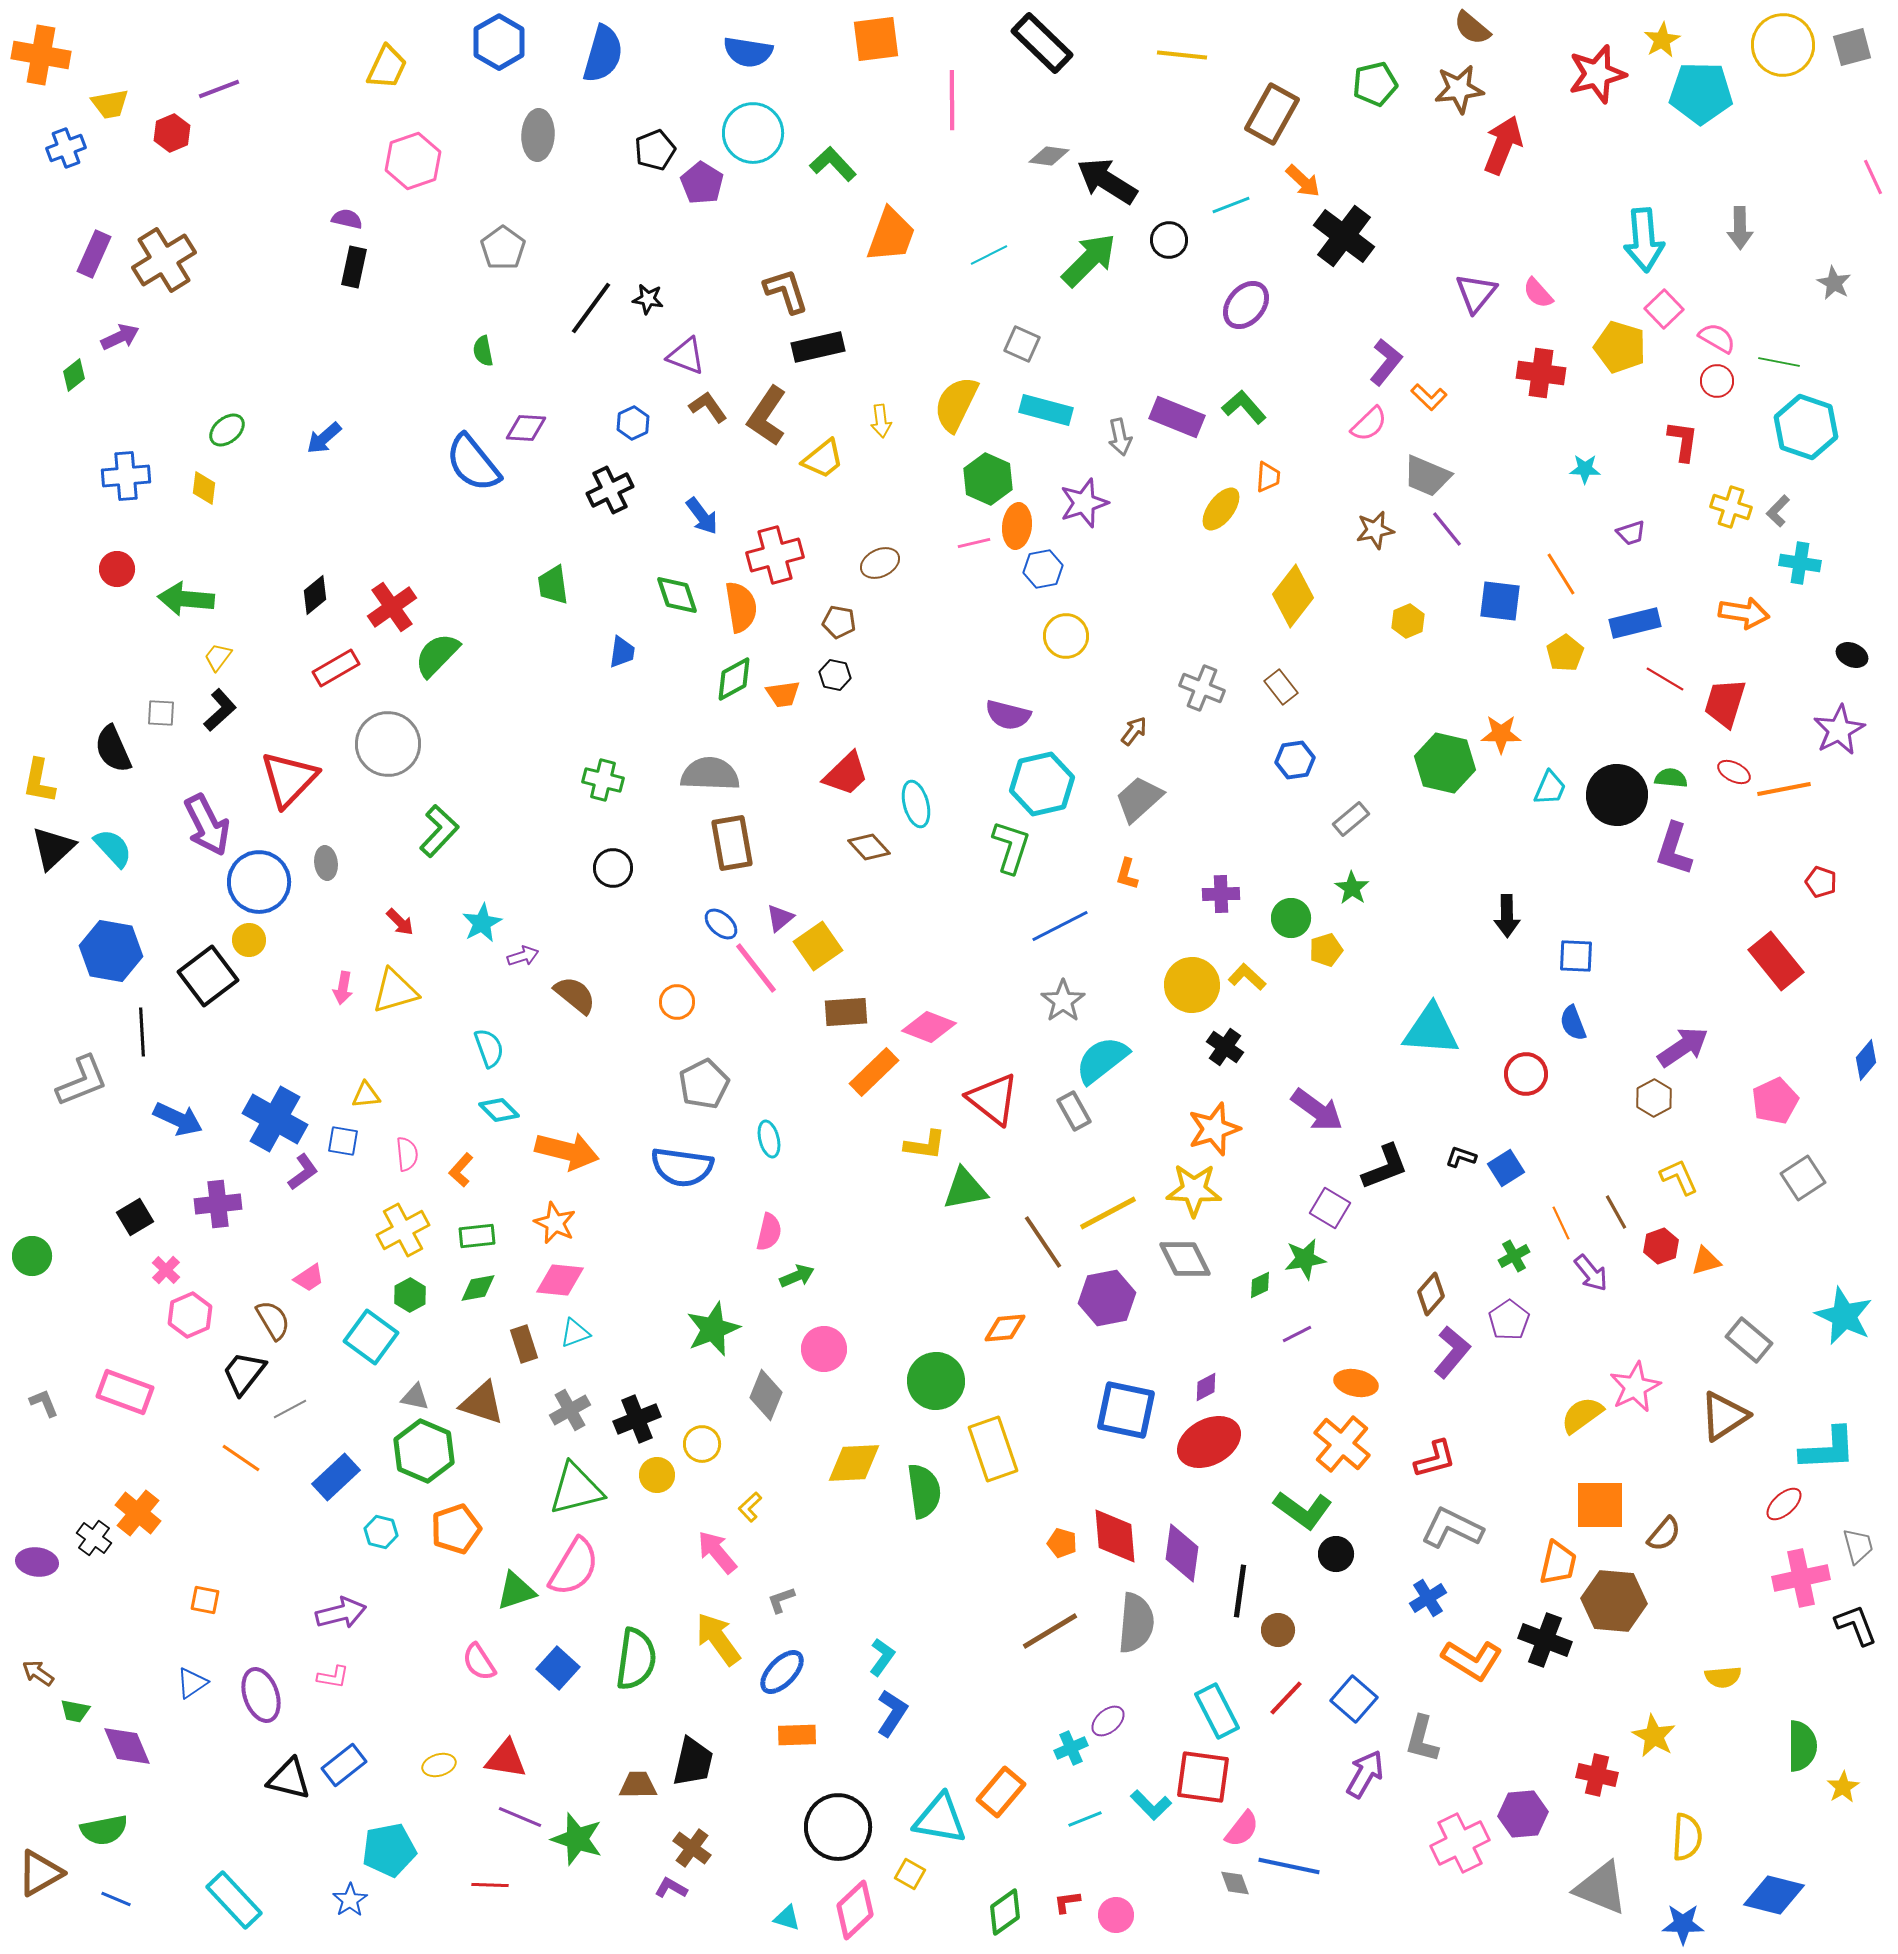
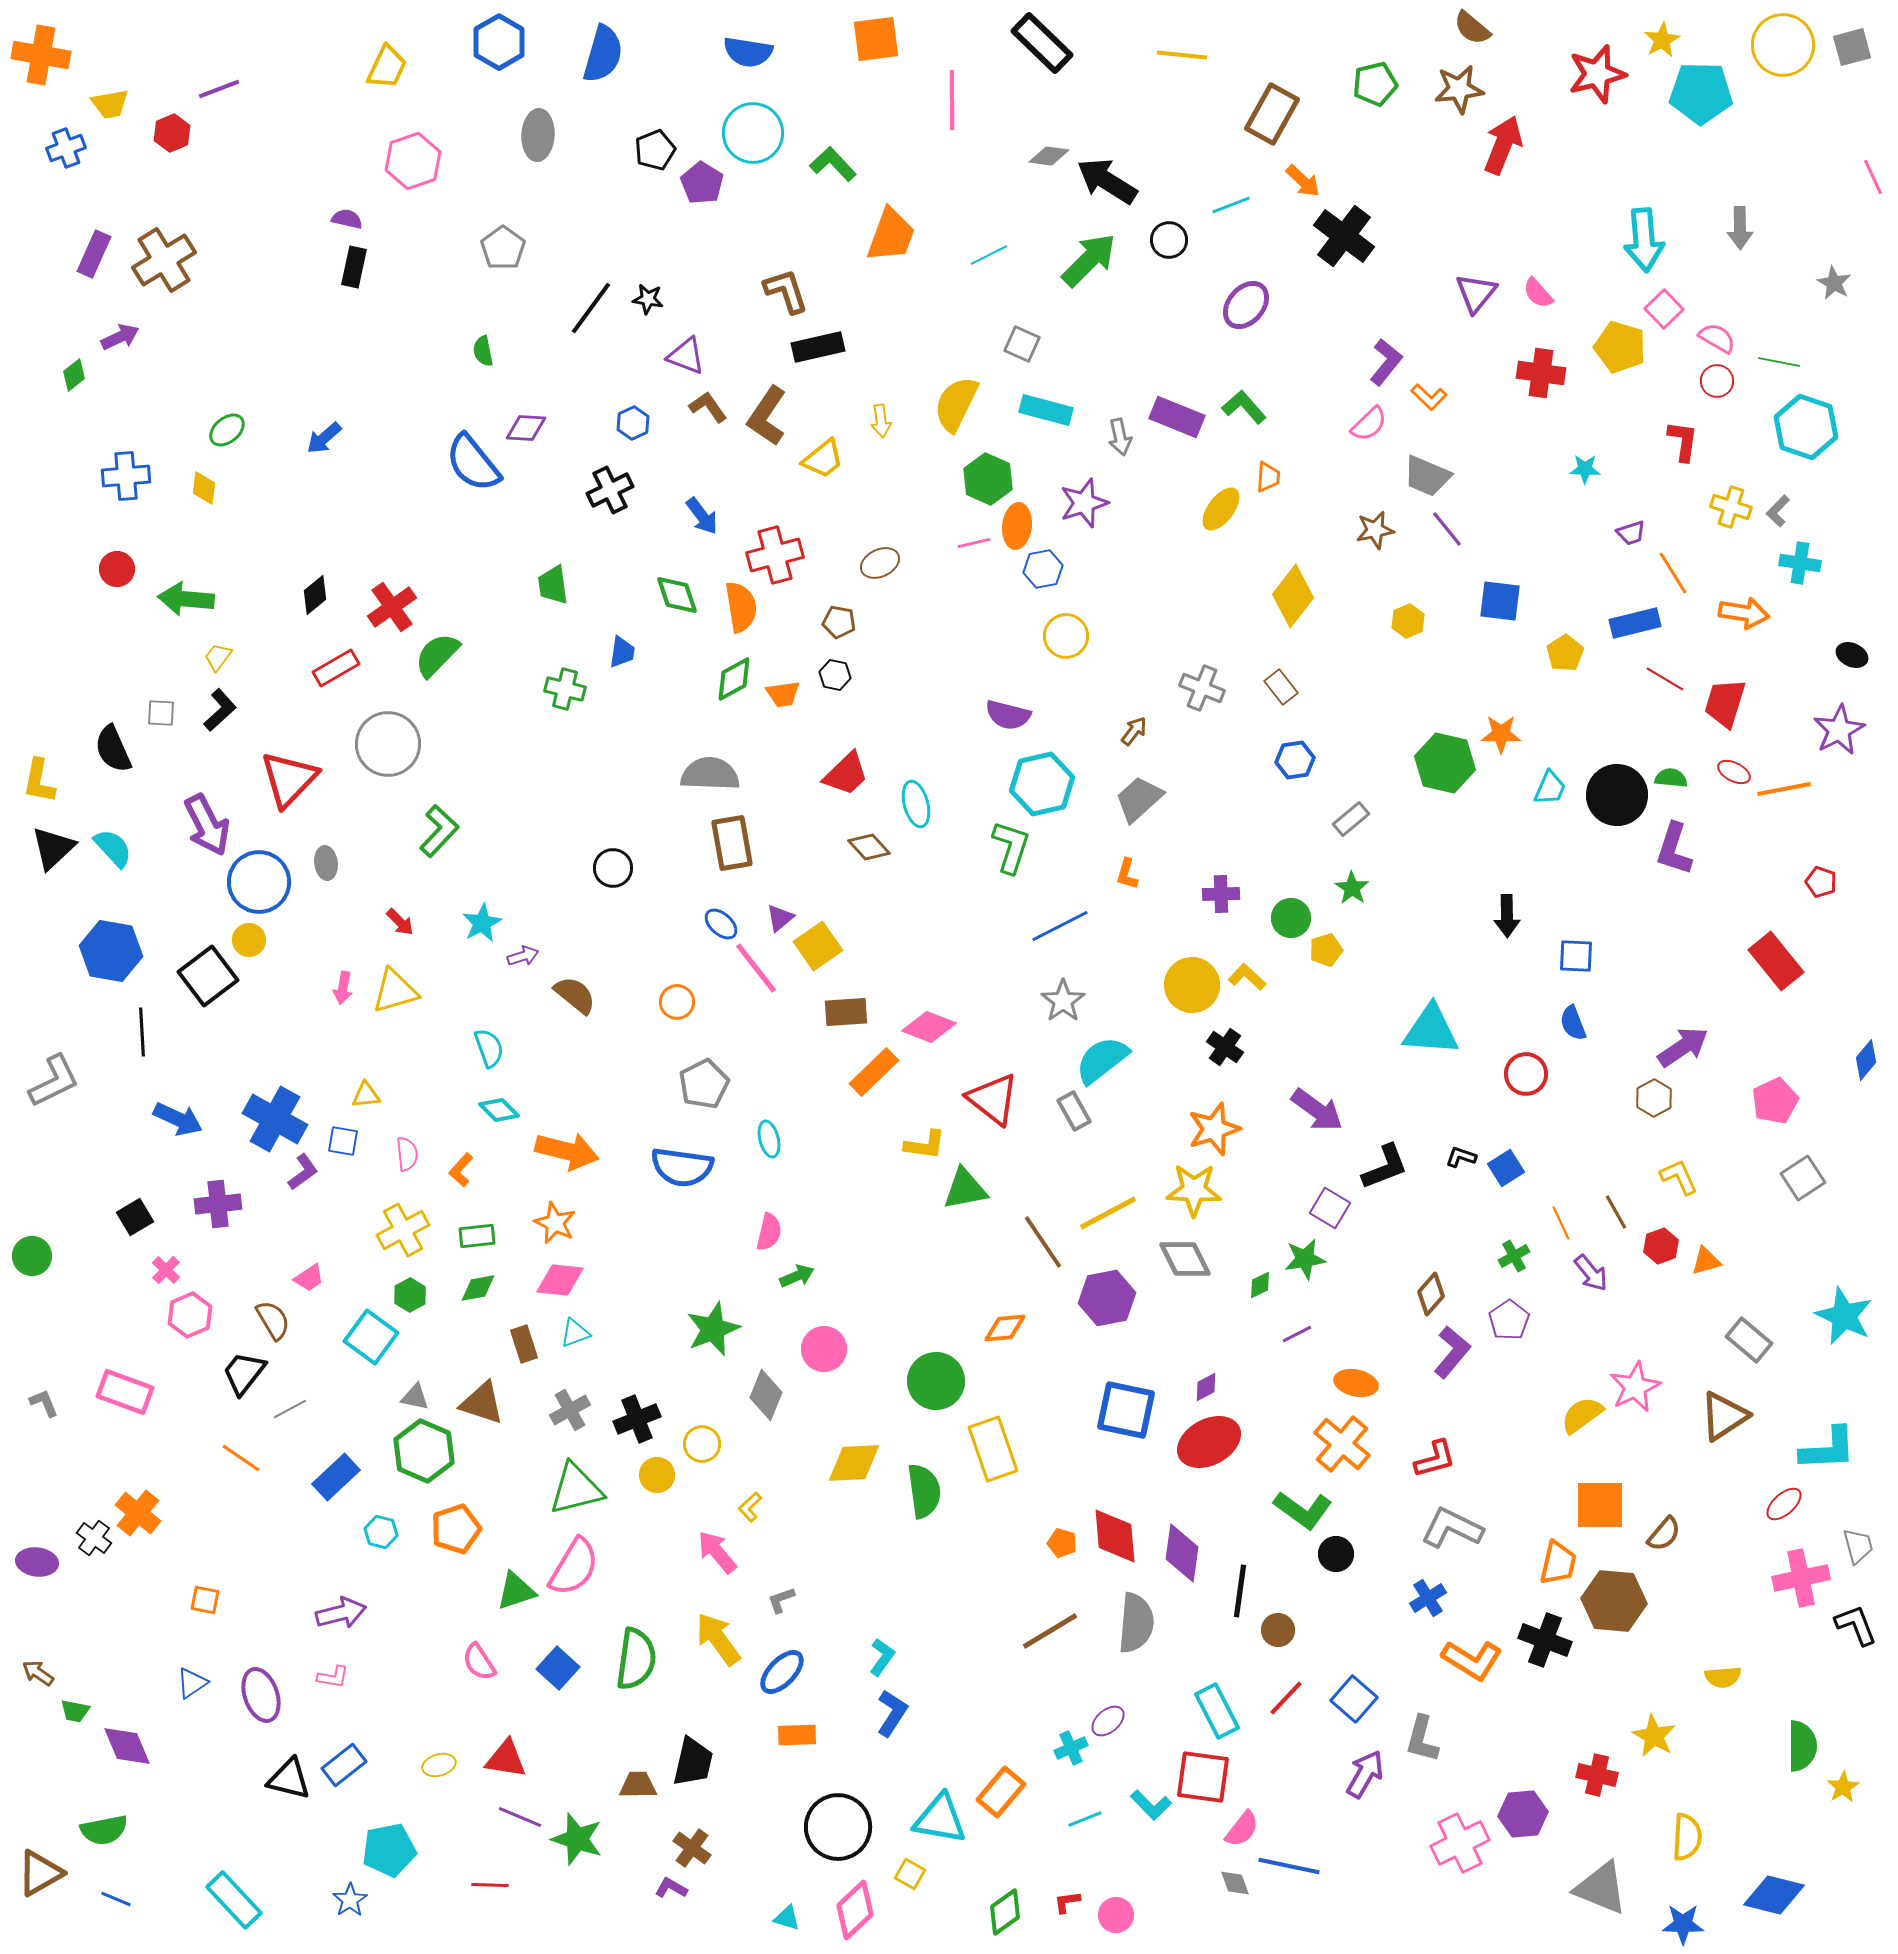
orange line at (1561, 574): moved 112 px right, 1 px up
green cross at (603, 780): moved 38 px left, 91 px up
gray L-shape at (82, 1081): moved 28 px left; rotated 4 degrees counterclockwise
